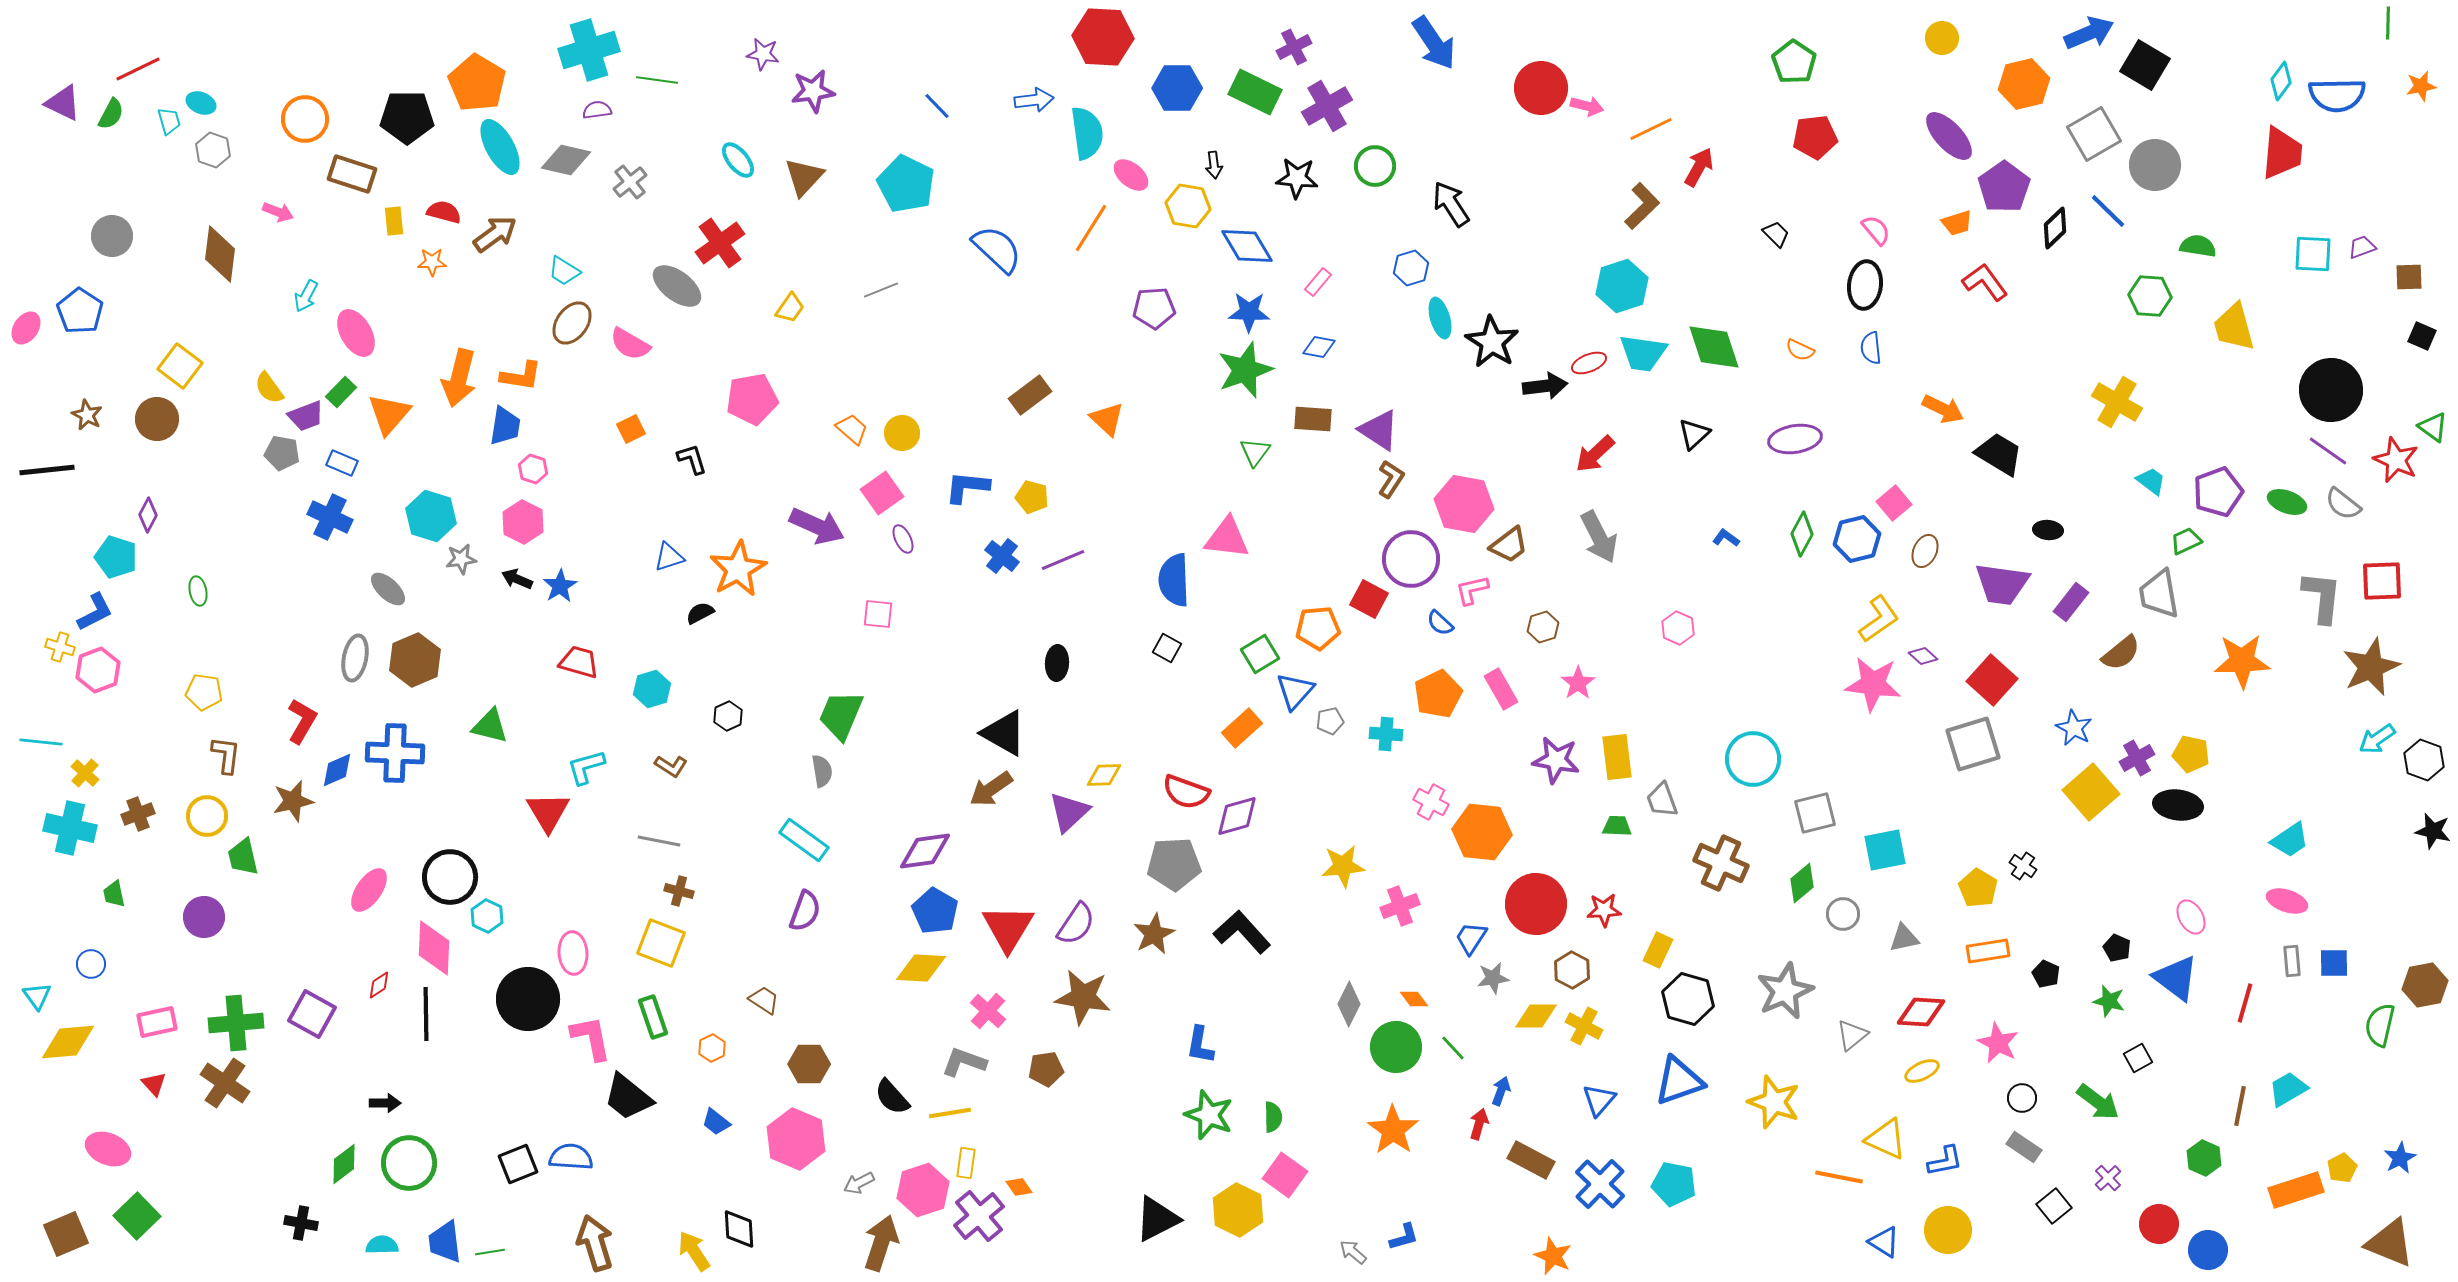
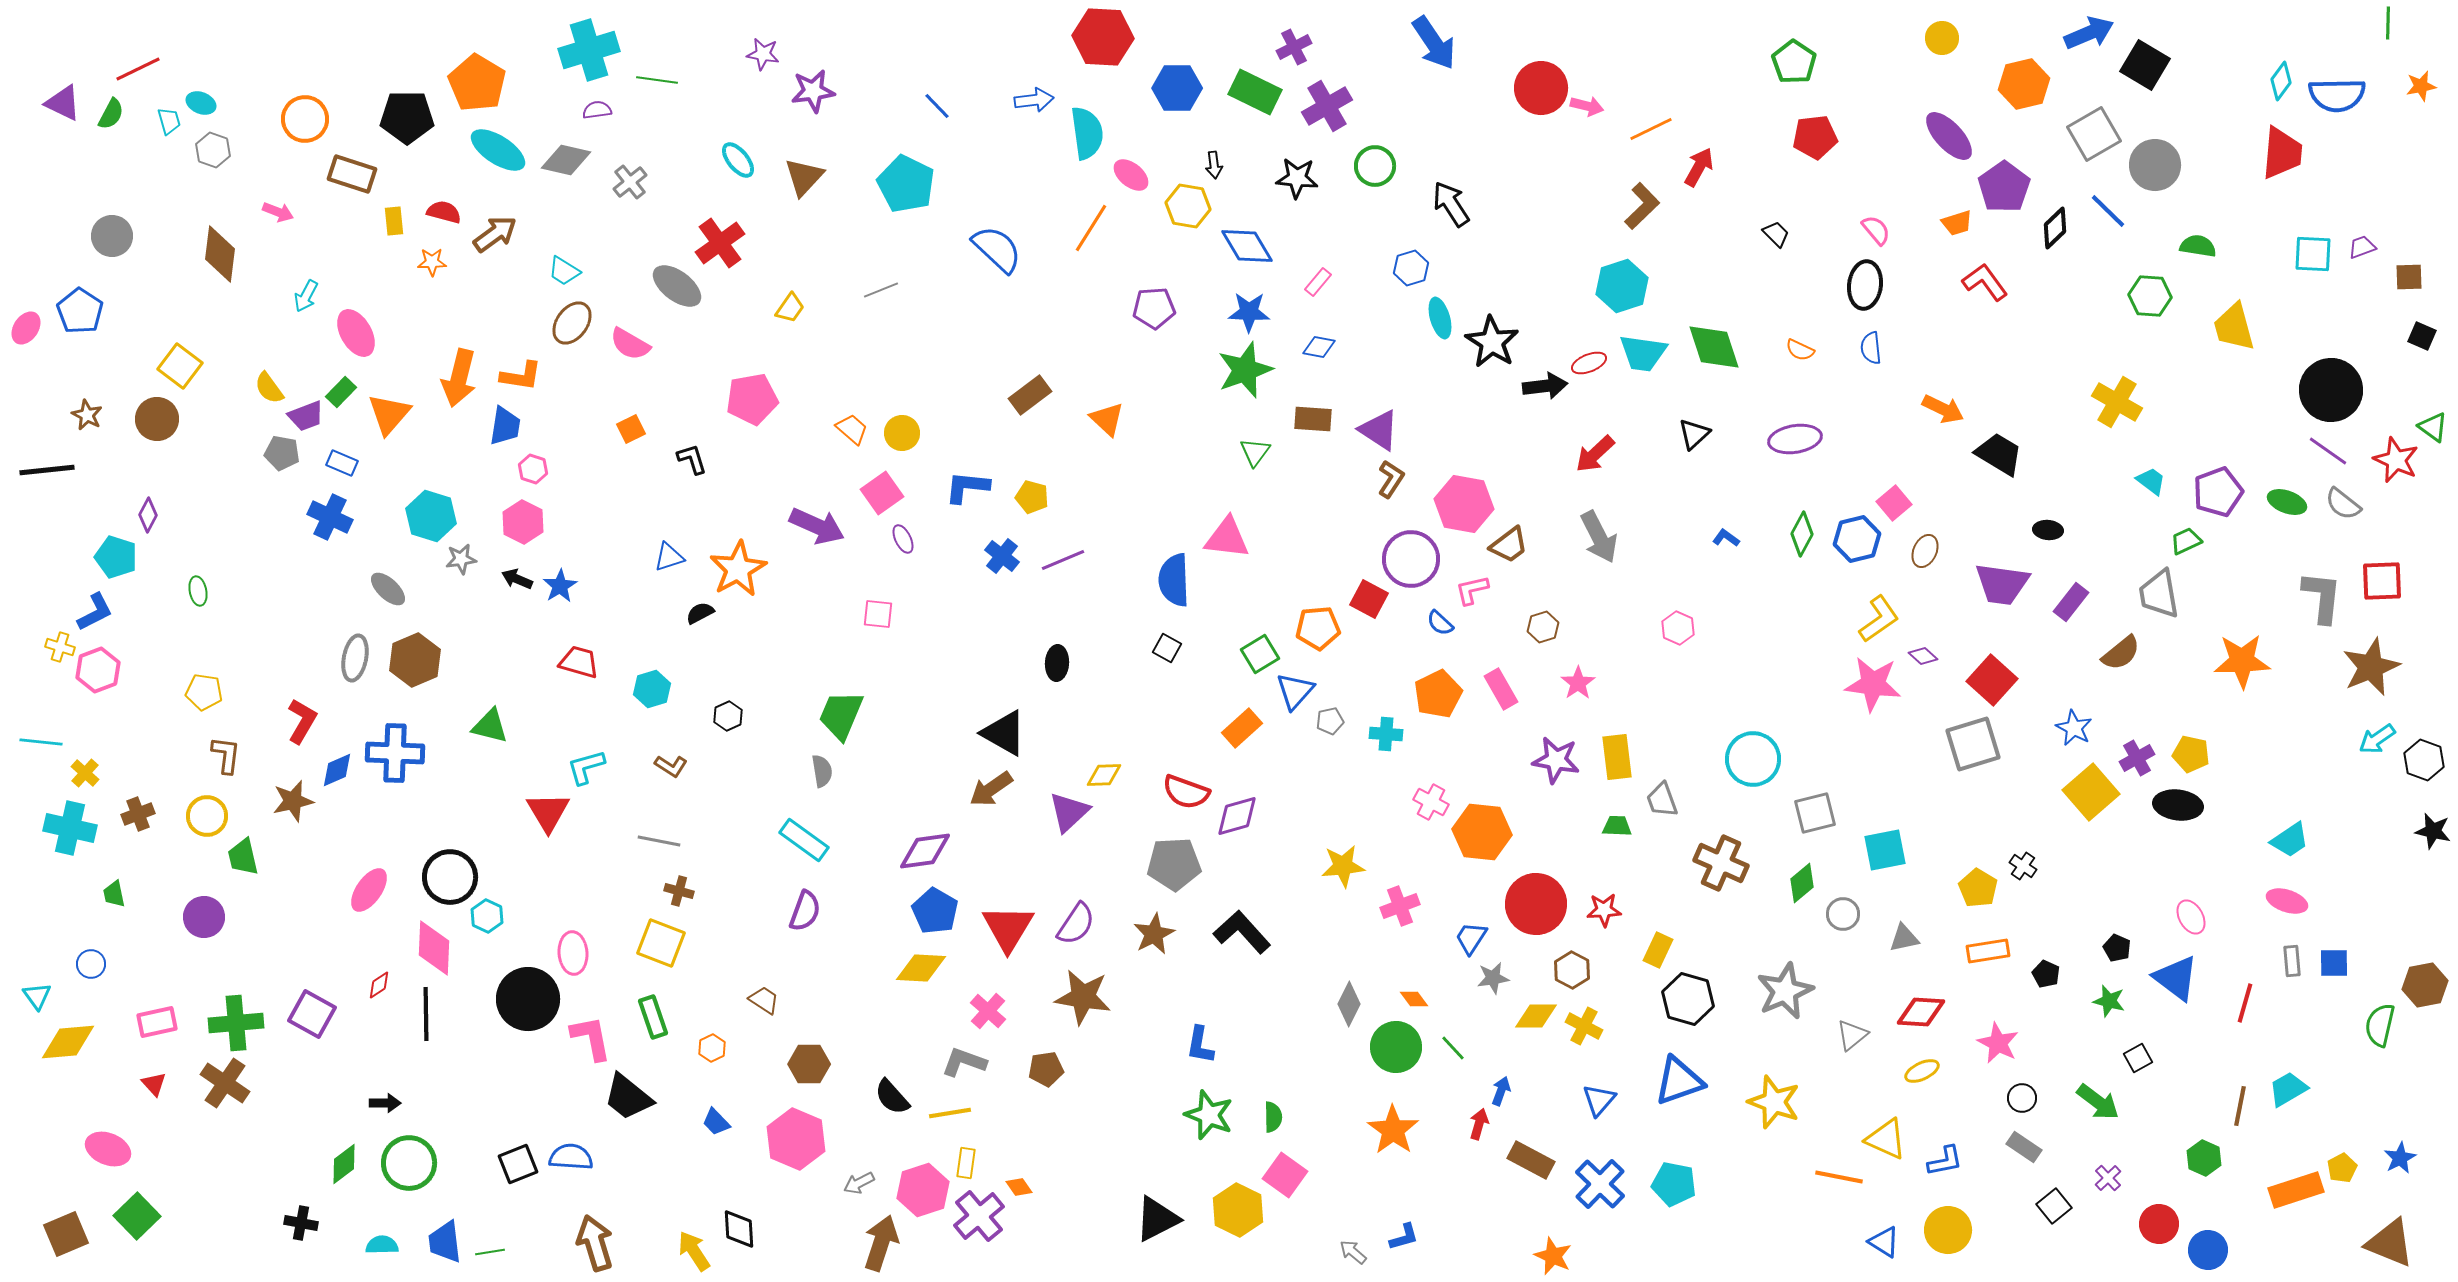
cyan ellipse at (500, 147): moved 2 px left, 3 px down; rotated 28 degrees counterclockwise
blue trapezoid at (716, 1122): rotated 8 degrees clockwise
